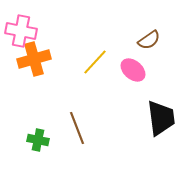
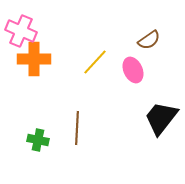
pink cross: rotated 12 degrees clockwise
orange cross: rotated 16 degrees clockwise
pink ellipse: rotated 25 degrees clockwise
black trapezoid: rotated 135 degrees counterclockwise
brown line: rotated 24 degrees clockwise
